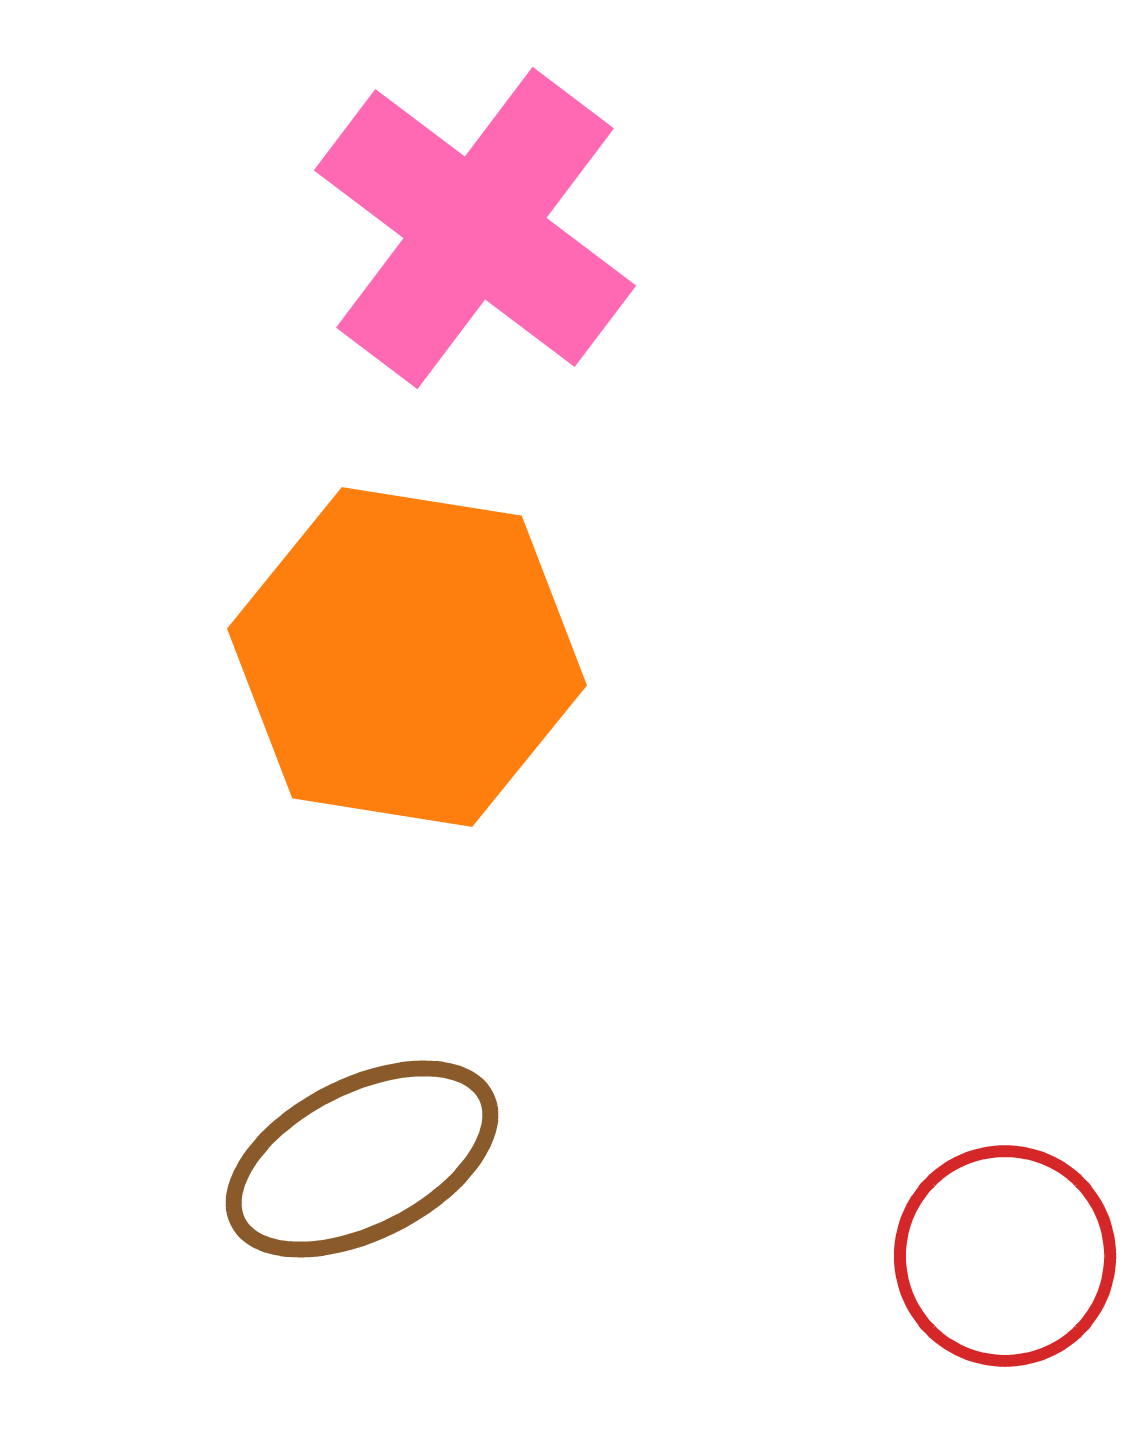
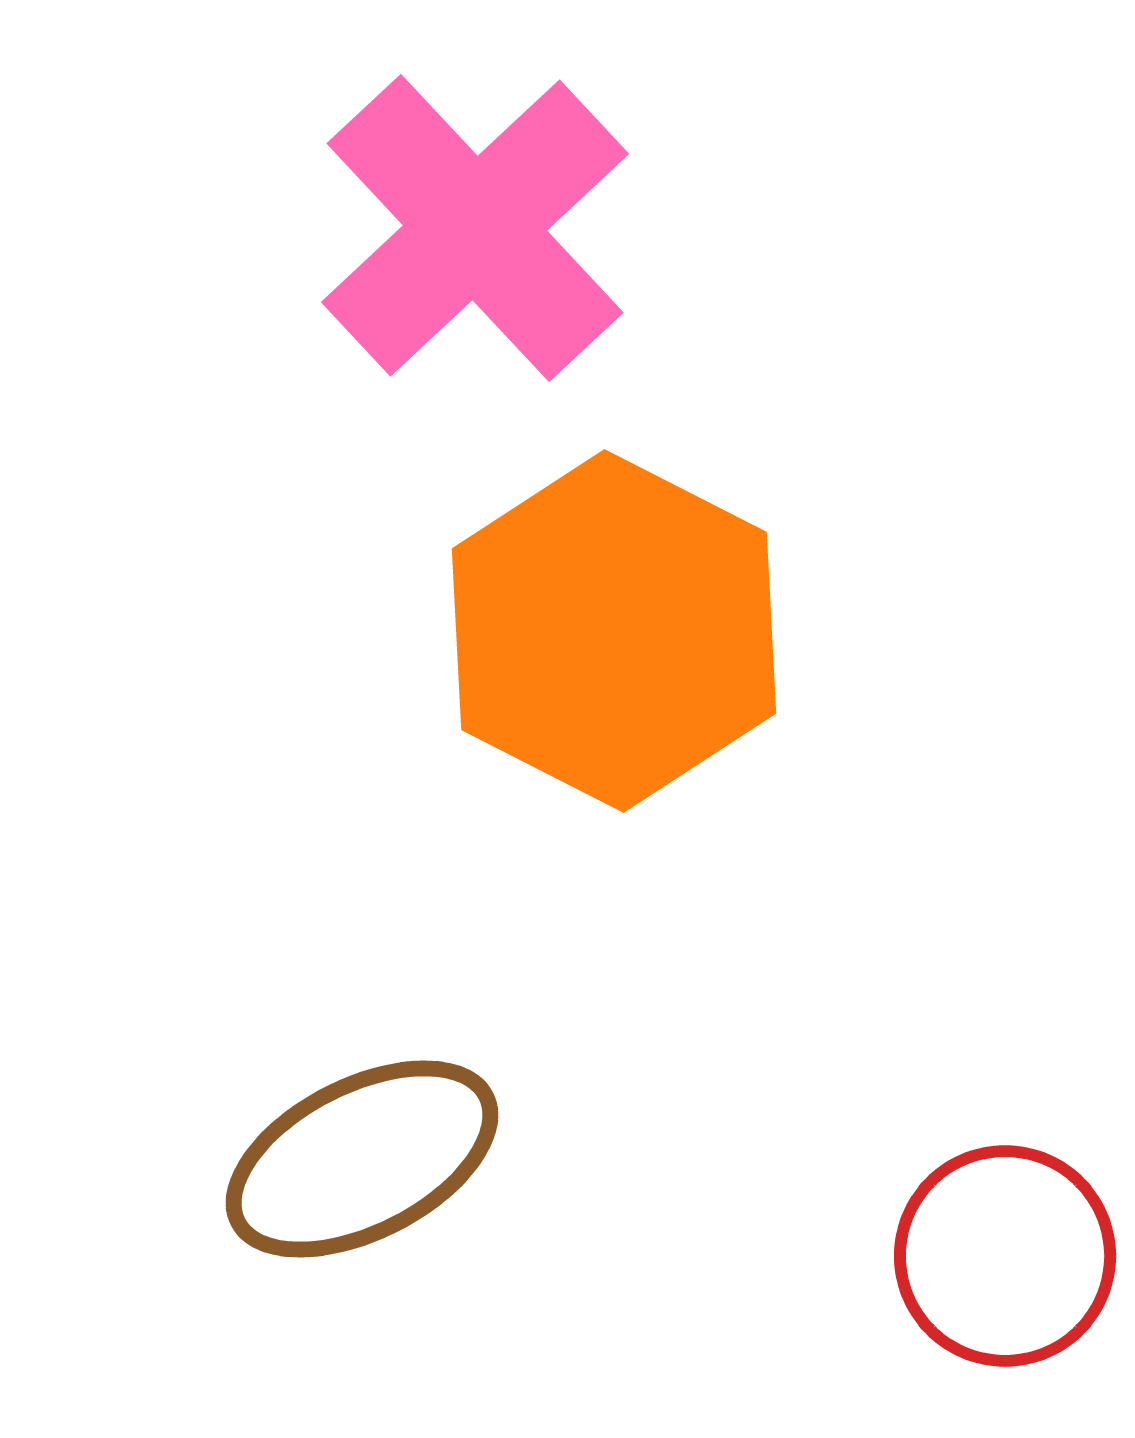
pink cross: rotated 10 degrees clockwise
orange hexagon: moved 207 px right, 26 px up; rotated 18 degrees clockwise
